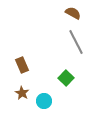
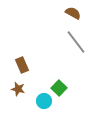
gray line: rotated 10 degrees counterclockwise
green square: moved 7 px left, 10 px down
brown star: moved 4 px left, 4 px up; rotated 16 degrees counterclockwise
